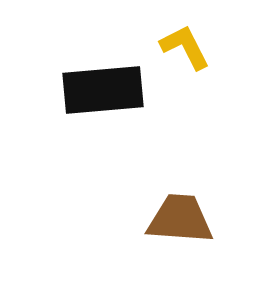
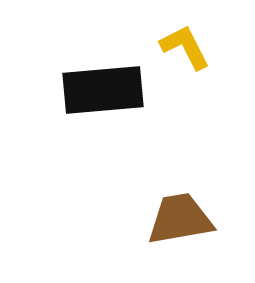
brown trapezoid: rotated 14 degrees counterclockwise
